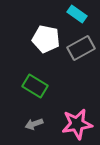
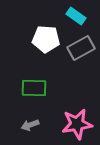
cyan rectangle: moved 1 px left, 2 px down
white pentagon: rotated 8 degrees counterclockwise
green rectangle: moved 1 px left, 2 px down; rotated 30 degrees counterclockwise
gray arrow: moved 4 px left, 1 px down
